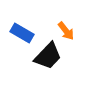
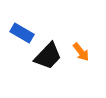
orange arrow: moved 15 px right, 21 px down
